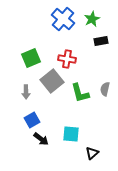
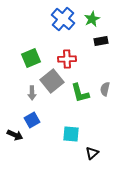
red cross: rotated 12 degrees counterclockwise
gray arrow: moved 6 px right, 1 px down
black arrow: moved 26 px left, 4 px up; rotated 14 degrees counterclockwise
